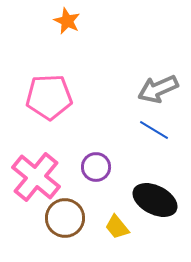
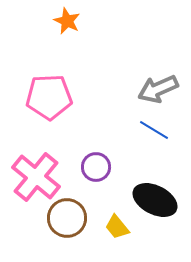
brown circle: moved 2 px right
